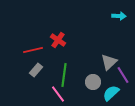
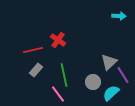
green line: rotated 20 degrees counterclockwise
